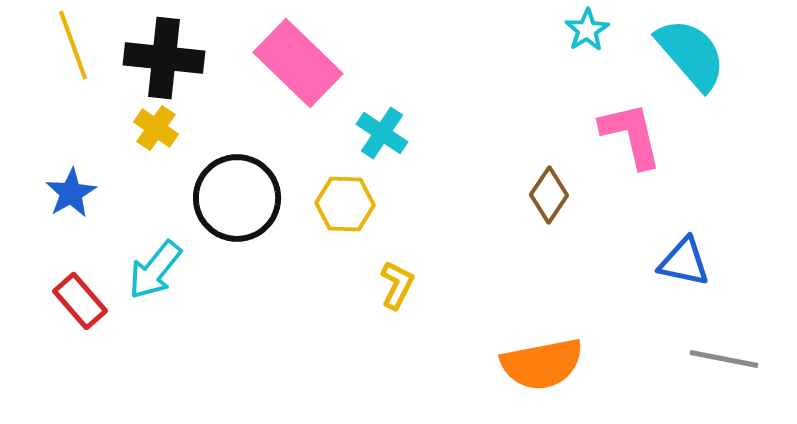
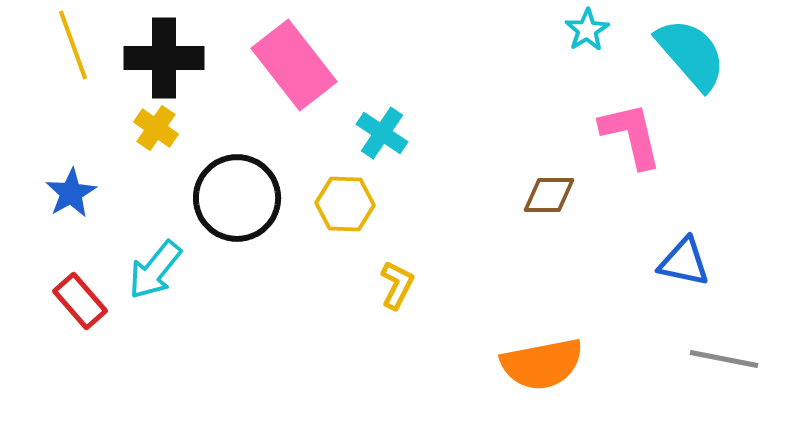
black cross: rotated 6 degrees counterclockwise
pink rectangle: moved 4 px left, 2 px down; rotated 8 degrees clockwise
brown diamond: rotated 56 degrees clockwise
